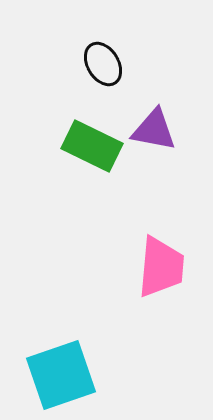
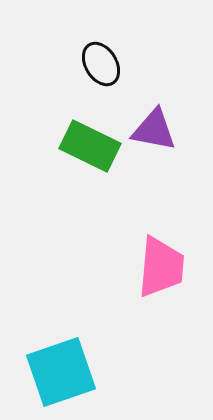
black ellipse: moved 2 px left
green rectangle: moved 2 px left
cyan square: moved 3 px up
